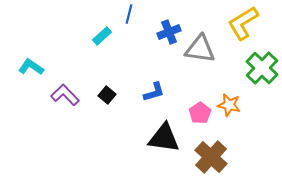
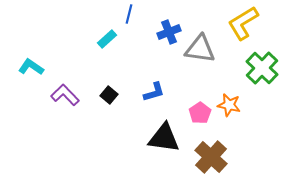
cyan rectangle: moved 5 px right, 3 px down
black square: moved 2 px right
